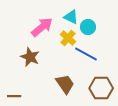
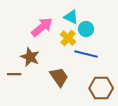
cyan circle: moved 2 px left, 2 px down
blue line: rotated 15 degrees counterclockwise
brown trapezoid: moved 6 px left, 7 px up
brown line: moved 22 px up
